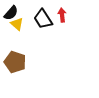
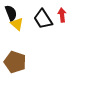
black semicircle: rotated 63 degrees counterclockwise
